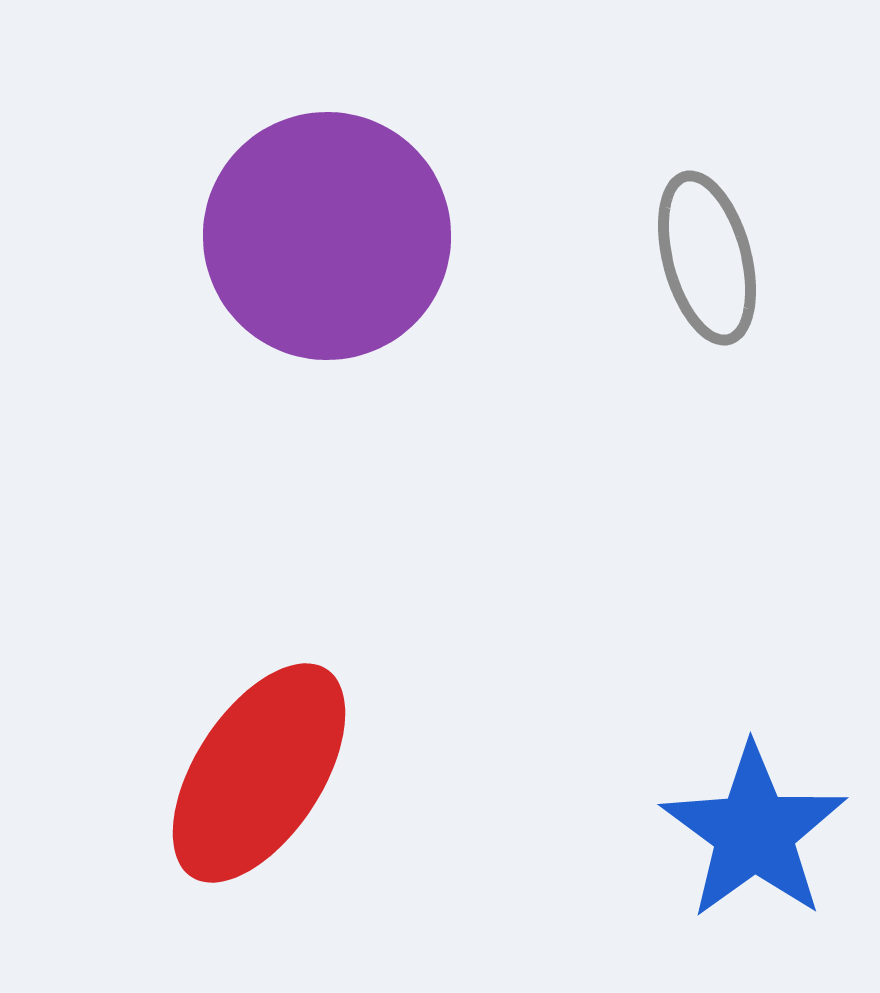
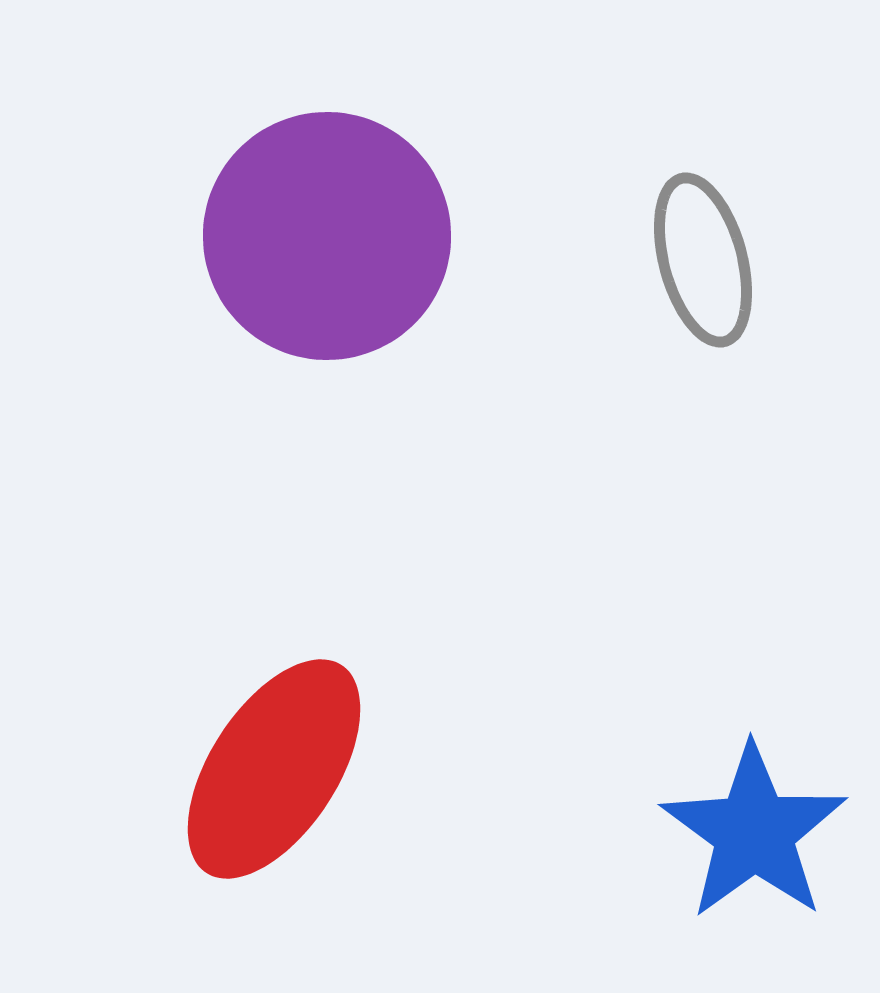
gray ellipse: moved 4 px left, 2 px down
red ellipse: moved 15 px right, 4 px up
